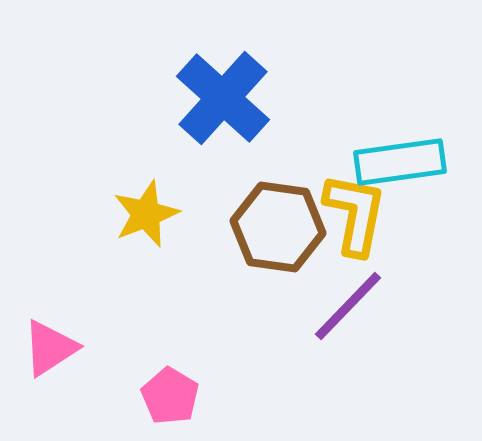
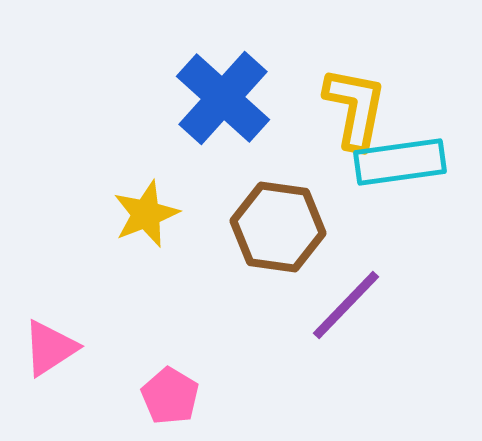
yellow L-shape: moved 106 px up
purple line: moved 2 px left, 1 px up
